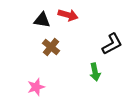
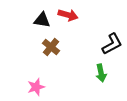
green arrow: moved 6 px right, 1 px down
